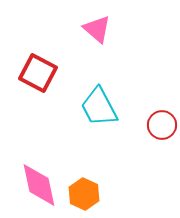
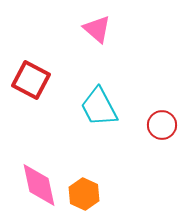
red square: moved 7 px left, 7 px down
